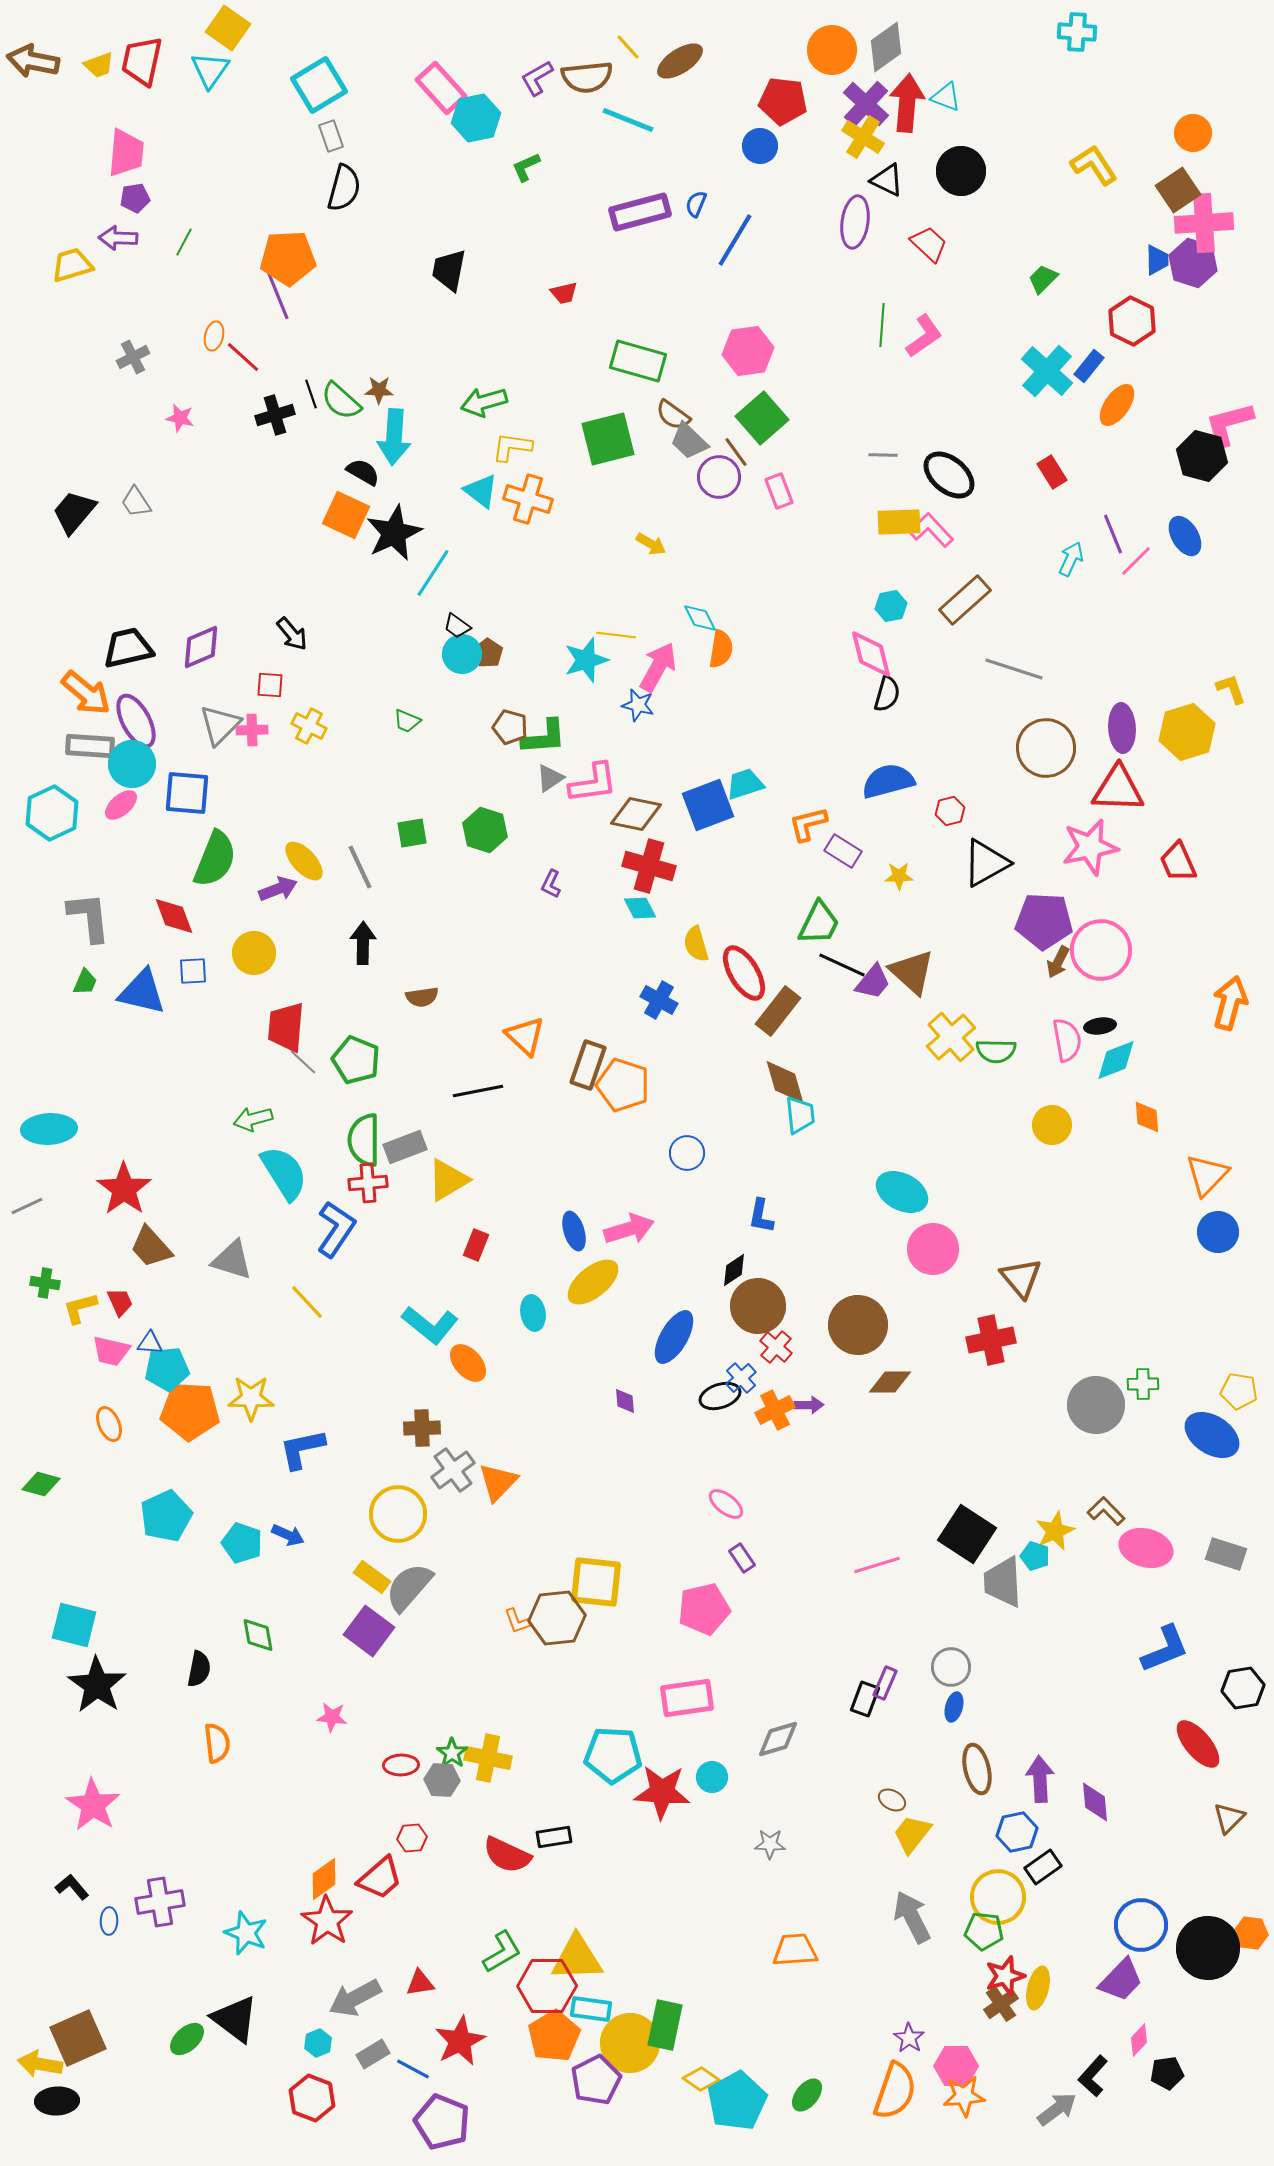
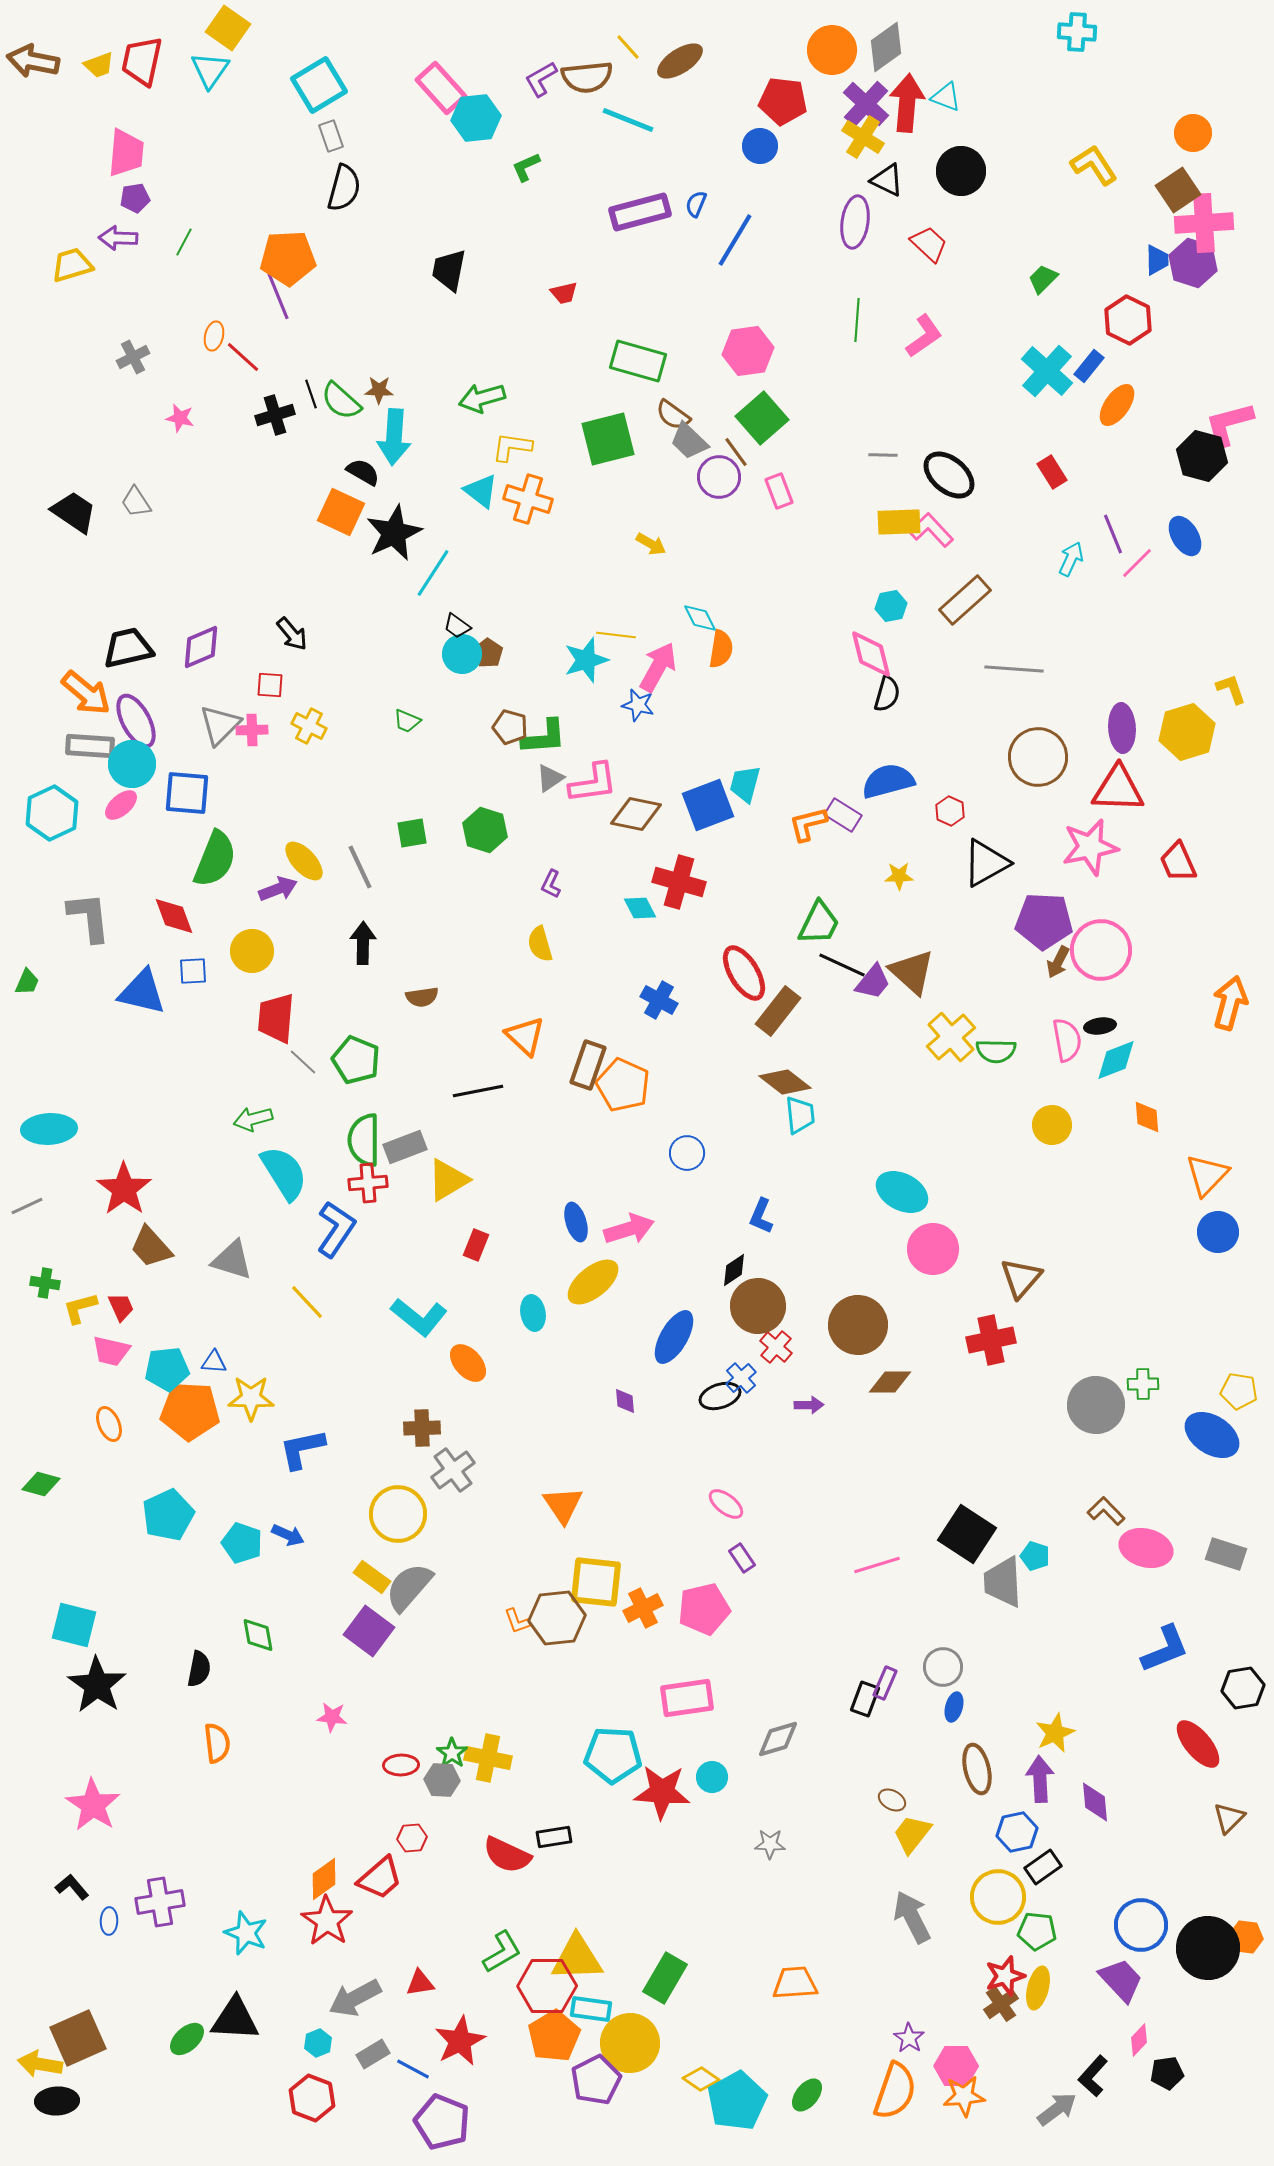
purple L-shape at (537, 78): moved 4 px right, 1 px down
cyan hexagon at (476, 118): rotated 6 degrees clockwise
red hexagon at (1132, 321): moved 4 px left, 1 px up
green line at (882, 325): moved 25 px left, 5 px up
green arrow at (484, 402): moved 2 px left, 4 px up
black trapezoid at (74, 512): rotated 84 degrees clockwise
orange square at (346, 515): moved 5 px left, 3 px up
pink line at (1136, 561): moved 1 px right, 2 px down
gray line at (1014, 669): rotated 14 degrees counterclockwise
brown circle at (1046, 748): moved 8 px left, 9 px down
cyan trapezoid at (745, 784): rotated 57 degrees counterclockwise
red hexagon at (950, 811): rotated 20 degrees counterclockwise
purple rectangle at (843, 851): moved 36 px up
red cross at (649, 866): moved 30 px right, 16 px down
yellow semicircle at (696, 944): moved 156 px left
yellow circle at (254, 953): moved 2 px left, 2 px up
green trapezoid at (85, 982): moved 58 px left
red trapezoid at (286, 1027): moved 10 px left, 9 px up
brown diamond at (785, 1082): rotated 36 degrees counterclockwise
orange pentagon at (623, 1085): rotated 6 degrees clockwise
blue L-shape at (761, 1216): rotated 12 degrees clockwise
blue ellipse at (574, 1231): moved 2 px right, 9 px up
brown triangle at (1021, 1278): rotated 21 degrees clockwise
red trapezoid at (120, 1302): moved 1 px right, 5 px down
cyan L-shape at (430, 1325): moved 11 px left, 8 px up
blue triangle at (150, 1343): moved 64 px right, 19 px down
orange cross at (775, 1410): moved 132 px left, 198 px down
orange triangle at (498, 1482): moved 65 px right, 23 px down; rotated 18 degrees counterclockwise
cyan pentagon at (166, 1516): moved 2 px right, 1 px up
yellow star at (1055, 1531): moved 202 px down
gray circle at (951, 1667): moved 8 px left
green pentagon at (984, 1931): moved 53 px right
orange hexagon at (1251, 1933): moved 5 px left, 4 px down
orange trapezoid at (795, 1950): moved 33 px down
purple trapezoid at (1121, 1980): rotated 87 degrees counterclockwise
black triangle at (235, 2019): rotated 34 degrees counterclockwise
green rectangle at (665, 2025): moved 47 px up; rotated 18 degrees clockwise
